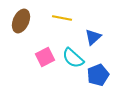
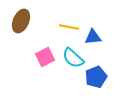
yellow line: moved 7 px right, 9 px down
blue triangle: rotated 36 degrees clockwise
blue pentagon: moved 2 px left, 2 px down
